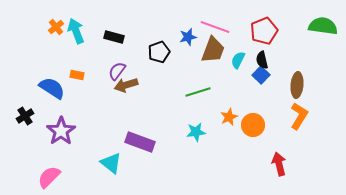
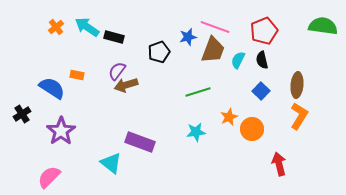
cyan arrow: moved 11 px right, 4 px up; rotated 35 degrees counterclockwise
blue square: moved 16 px down
black cross: moved 3 px left, 2 px up
orange circle: moved 1 px left, 4 px down
